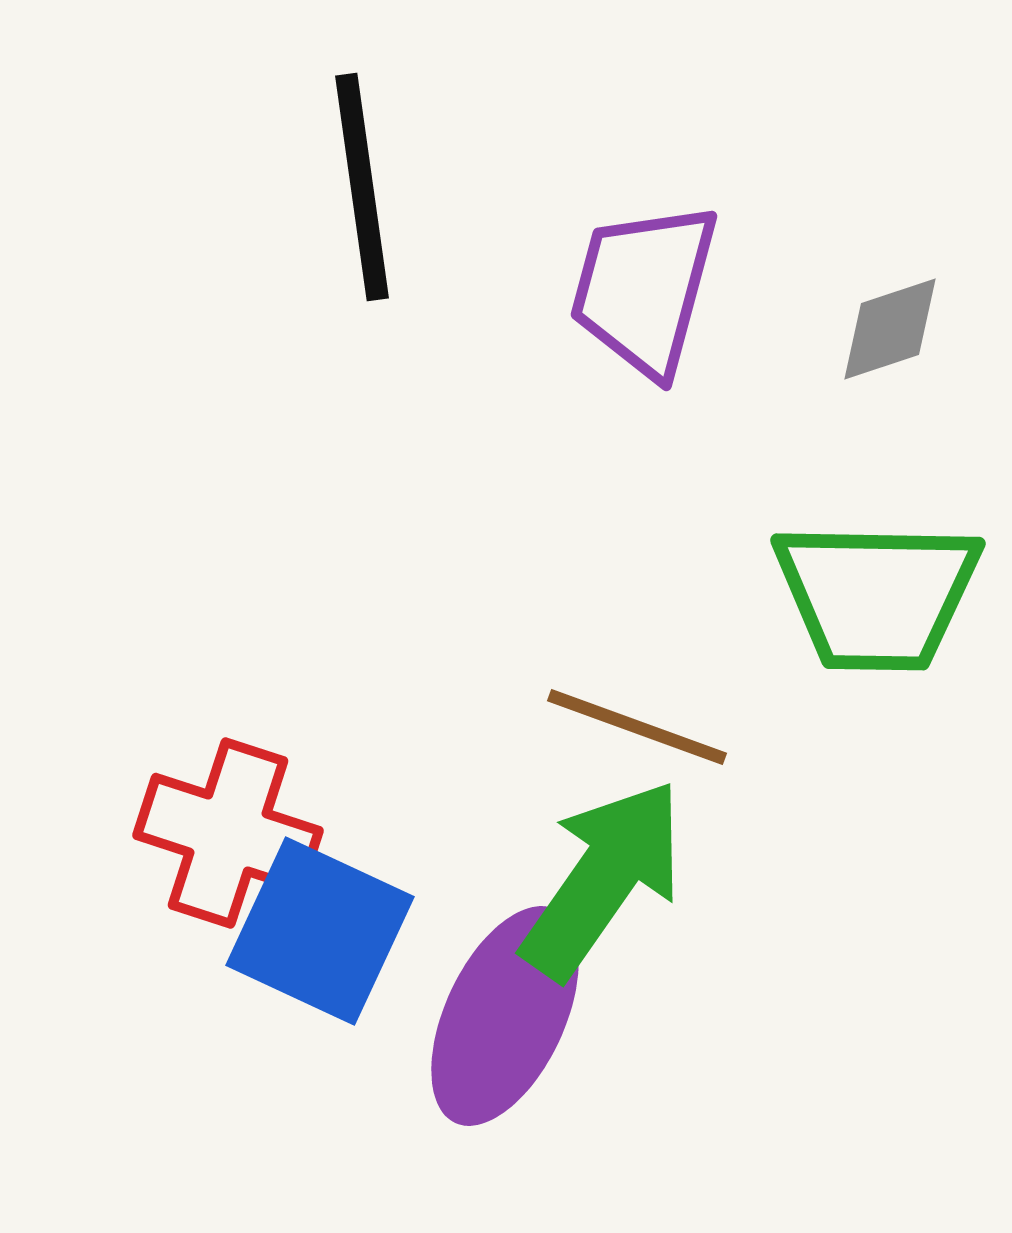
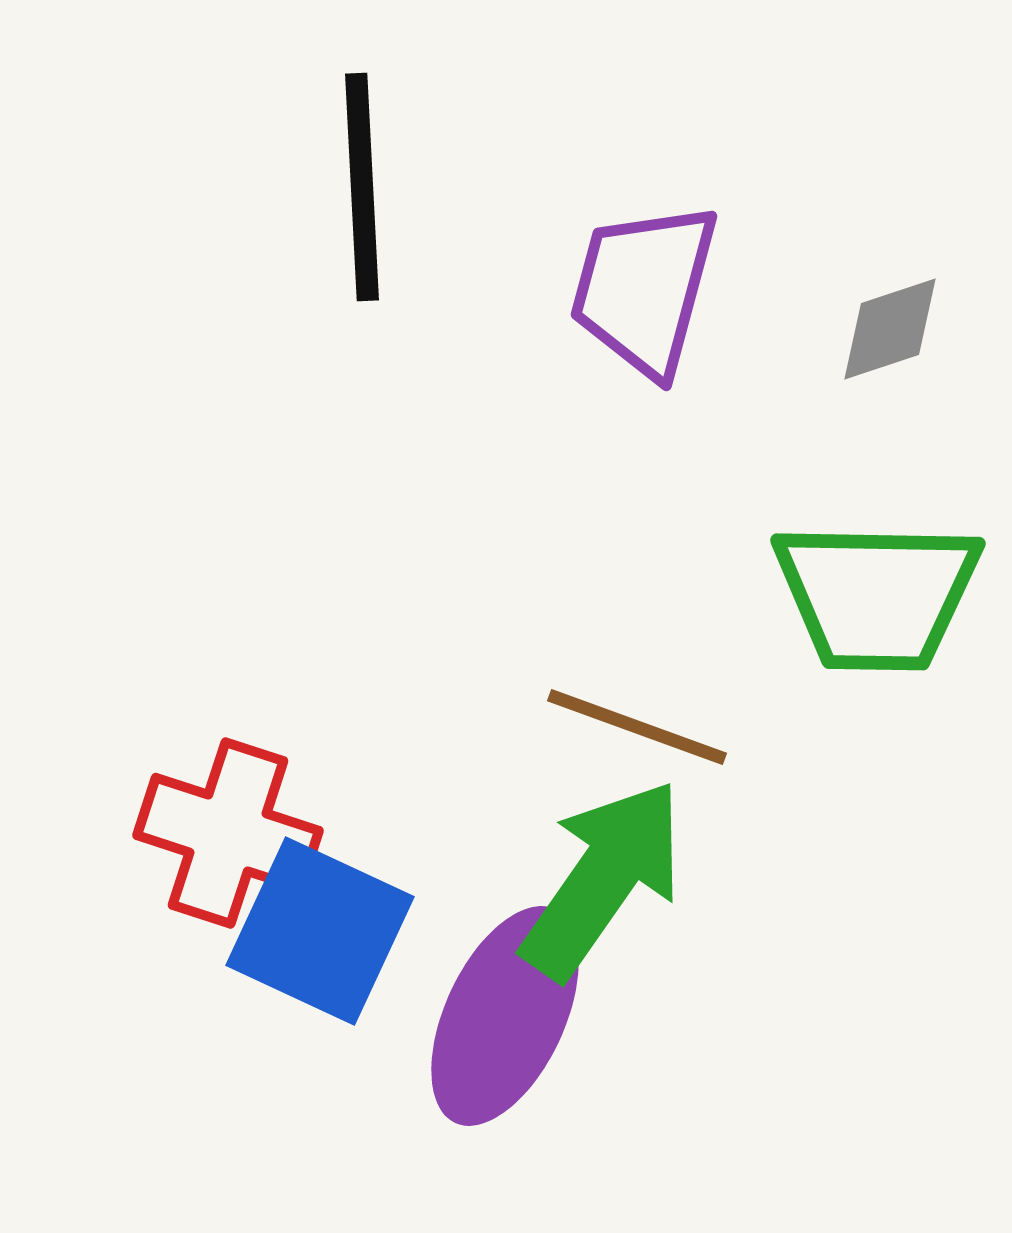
black line: rotated 5 degrees clockwise
